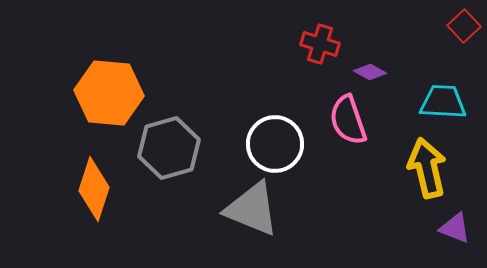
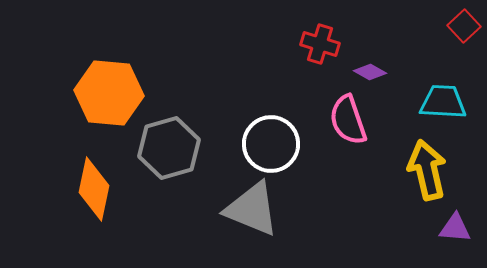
white circle: moved 4 px left
yellow arrow: moved 2 px down
orange diamond: rotated 6 degrees counterclockwise
purple triangle: rotated 16 degrees counterclockwise
